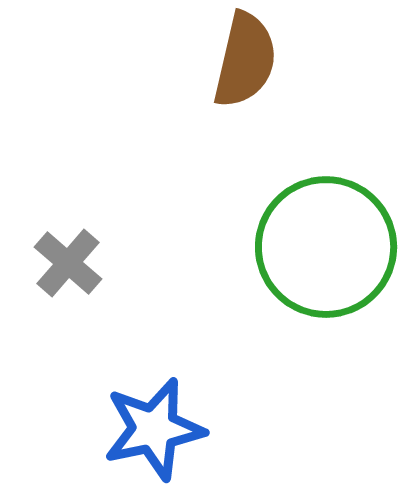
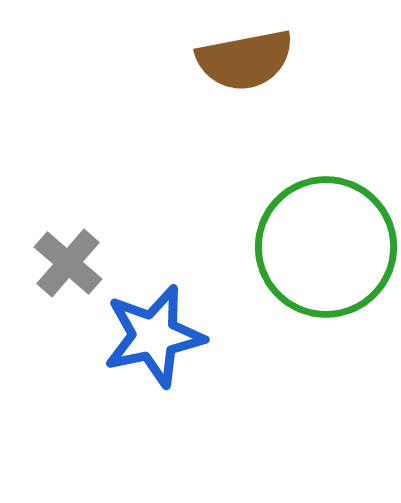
brown semicircle: rotated 66 degrees clockwise
blue star: moved 93 px up
